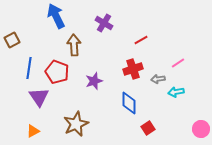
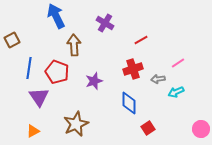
purple cross: moved 1 px right
cyan arrow: rotated 14 degrees counterclockwise
